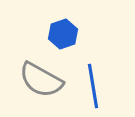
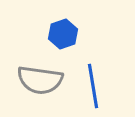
gray semicircle: moved 1 px left; rotated 21 degrees counterclockwise
